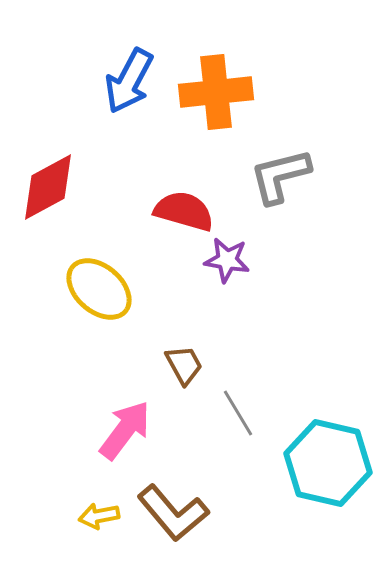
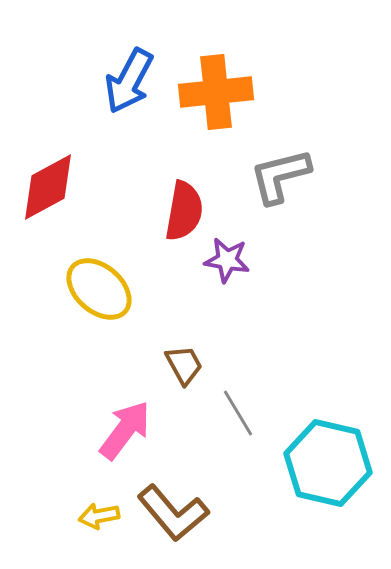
red semicircle: rotated 84 degrees clockwise
